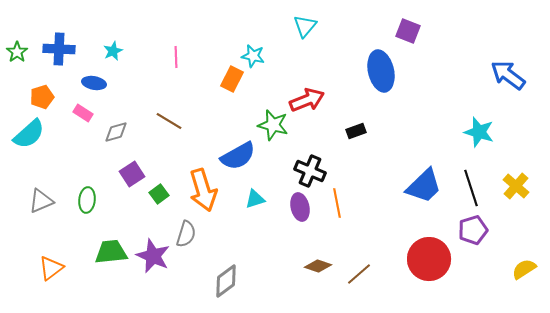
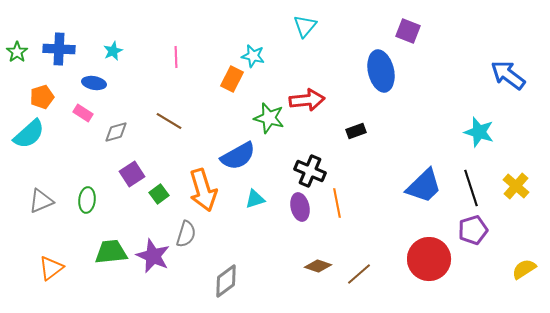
red arrow at (307, 100): rotated 16 degrees clockwise
green star at (273, 125): moved 4 px left, 7 px up
